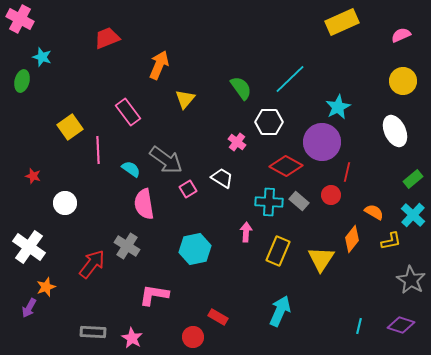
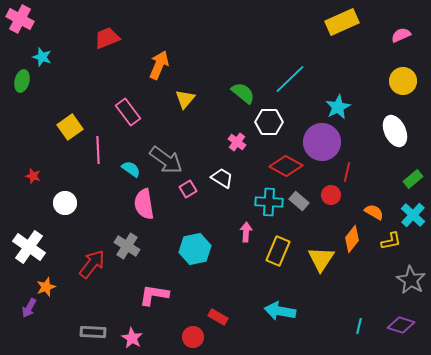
green semicircle at (241, 88): moved 2 px right, 5 px down; rotated 15 degrees counterclockwise
cyan arrow at (280, 311): rotated 104 degrees counterclockwise
